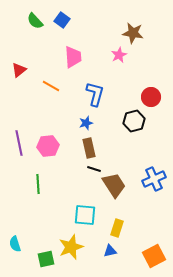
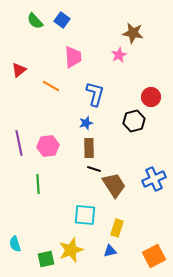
brown rectangle: rotated 12 degrees clockwise
yellow star: moved 3 px down
